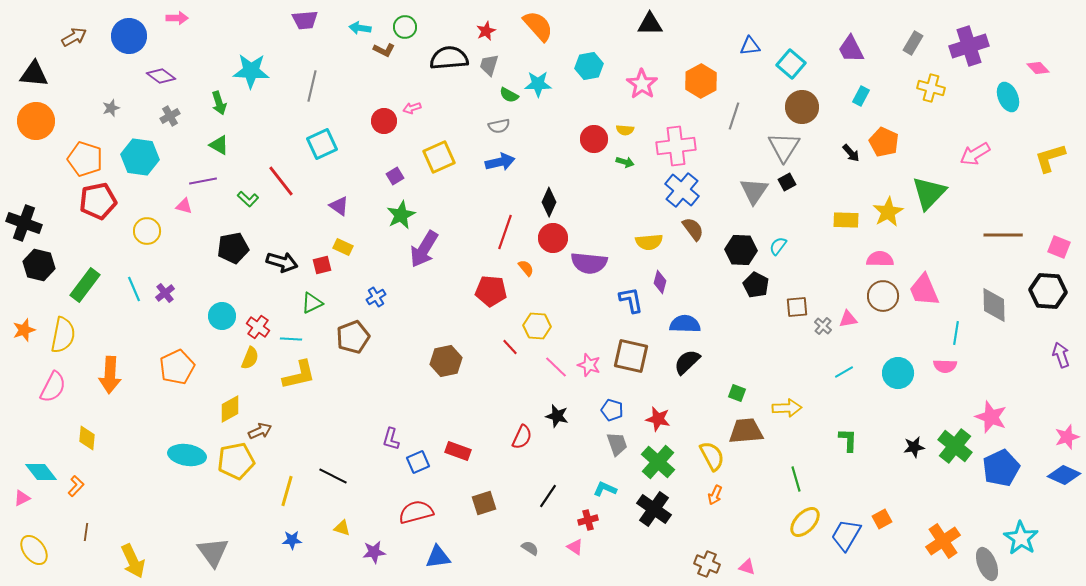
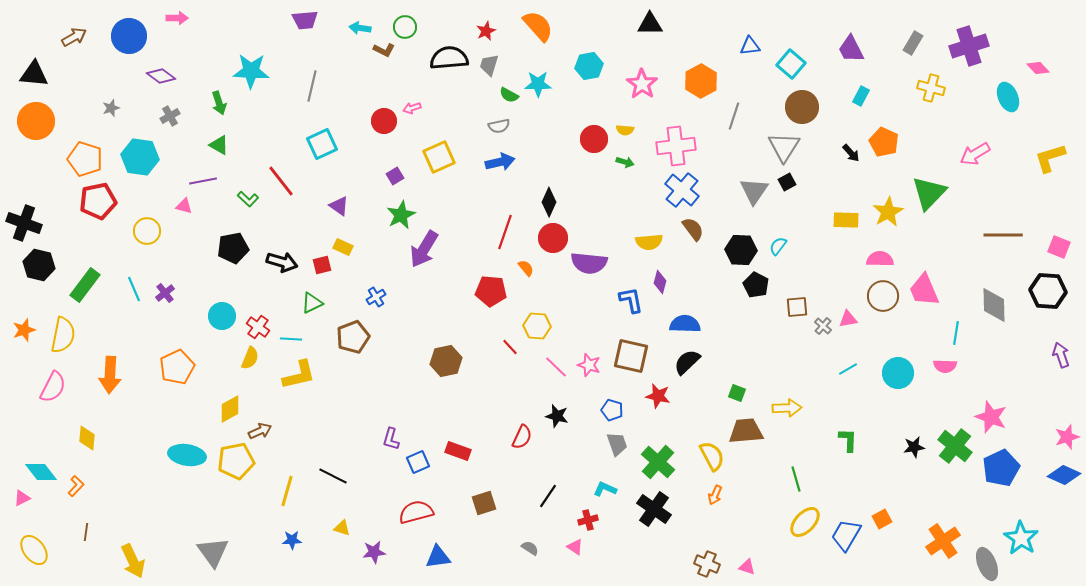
cyan line at (844, 372): moved 4 px right, 3 px up
red star at (658, 419): moved 23 px up
